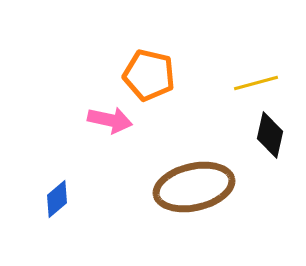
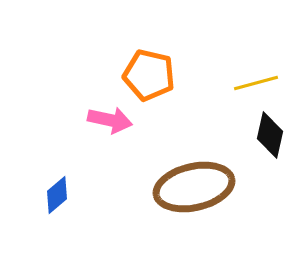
blue diamond: moved 4 px up
